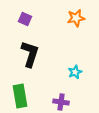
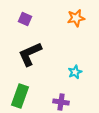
black L-shape: rotated 132 degrees counterclockwise
green rectangle: rotated 30 degrees clockwise
